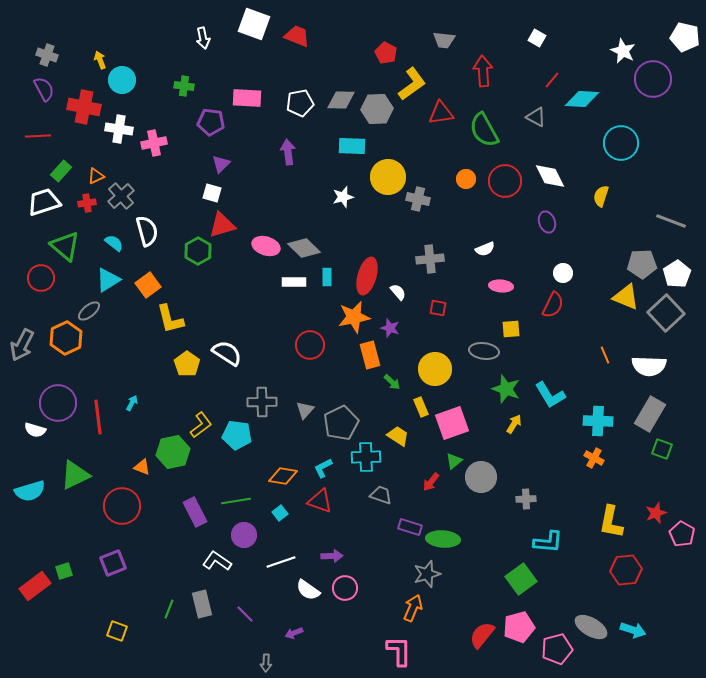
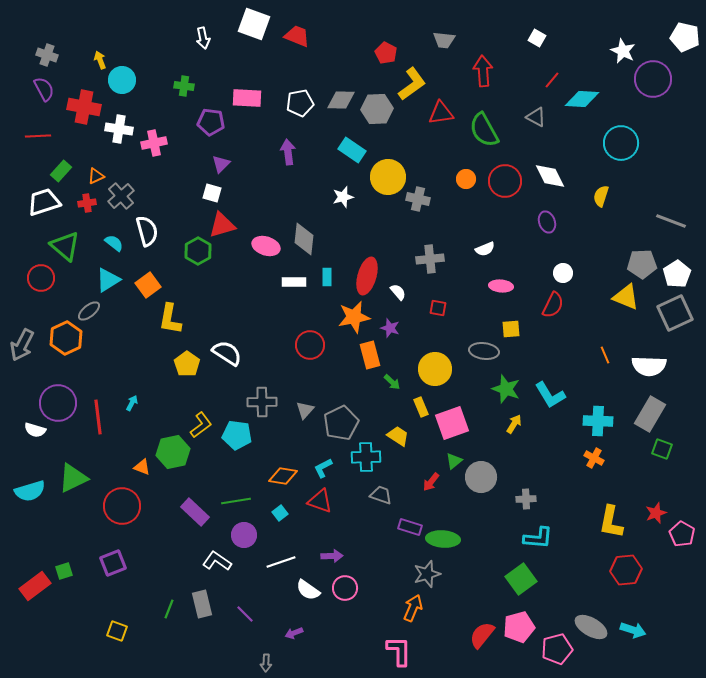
cyan rectangle at (352, 146): moved 4 px down; rotated 32 degrees clockwise
gray diamond at (304, 248): moved 9 px up; rotated 52 degrees clockwise
gray square at (666, 313): moved 9 px right; rotated 18 degrees clockwise
yellow L-shape at (170, 319): rotated 24 degrees clockwise
green triangle at (75, 475): moved 2 px left, 3 px down
purple rectangle at (195, 512): rotated 20 degrees counterclockwise
cyan L-shape at (548, 542): moved 10 px left, 4 px up
